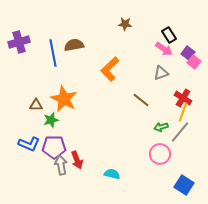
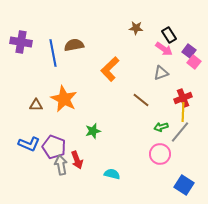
brown star: moved 11 px right, 4 px down
purple cross: moved 2 px right; rotated 25 degrees clockwise
purple square: moved 1 px right, 2 px up
red cross: rotated 36 degrees clockwise
yellow line: rotated 18 degrees counterclockwise
green star: moved 42 px right, 11 px down
purple pentagon: rotated 20 degrees clockwise
